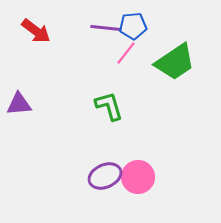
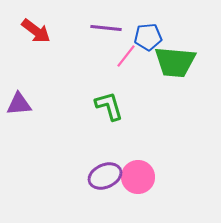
blue pentagon: moved 15 px right, 11 px down
pink line: moved 3 px down
green trapezoid: rotated 39 degrees clockwise
